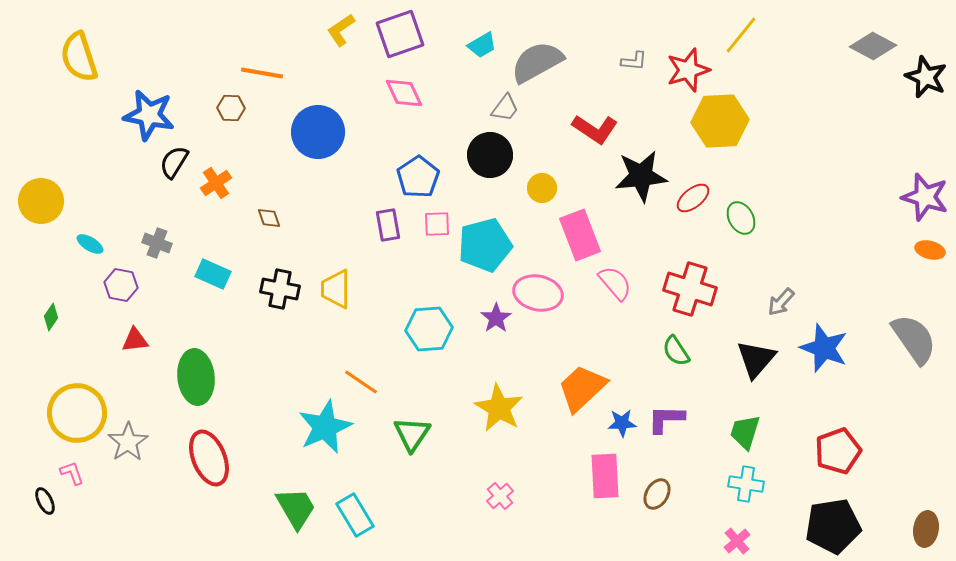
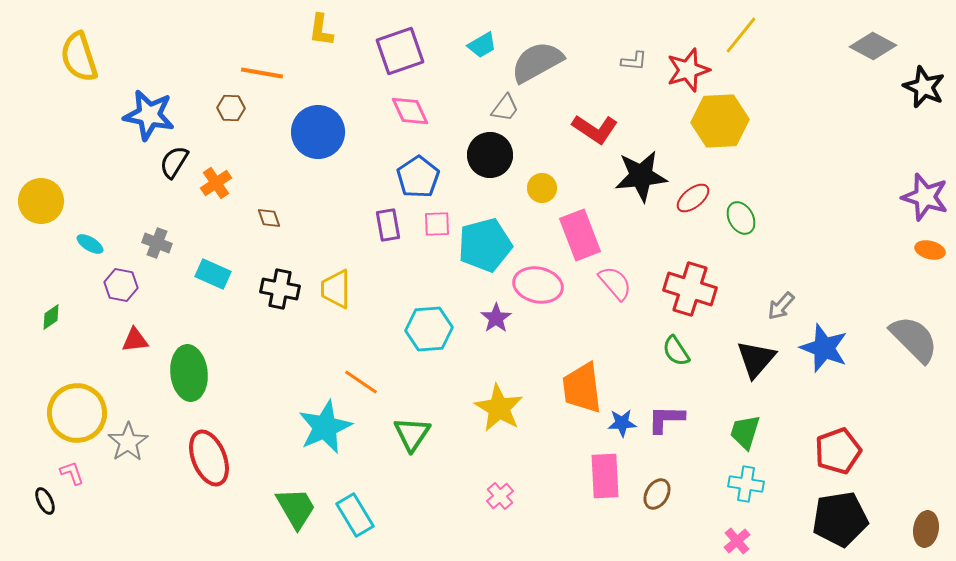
yellow L-shape at (341, 30): moved 20 px left; rotated 48 degrees counterclockwise
purple square at (400, 34): moved 17 px down
black star at (926, 77): moved 2 px left, 10 px down
pink diamond at (404, 93): moved 6 px right, 18 px down
pink ellipse at (538, 293): moved 8 px up
gray arrow at (781, 302): moved 4 px down
green diamond at (51, 317): rotated 20 degrees clockwise
gray semicircle at (914, 339): rotated 10 degrees counterclockwise
green ellipse at (196, 377): moved 7 px left, 4 px up
orange trapezoid at (582, 388): rotated 54 degrees counterclockwise
black pentagon at (833, 526): moved 7 px right, 7 px up
